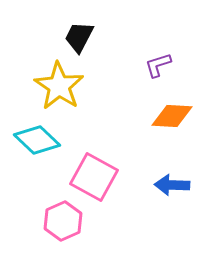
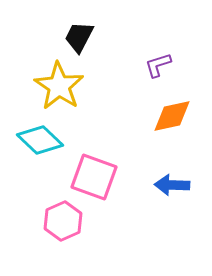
orange diamond: rotated 15 degrees counterclockwise
cyan diamond: moved 3 px right
pink square: rotated 9 degrees counterclockwise
